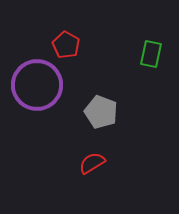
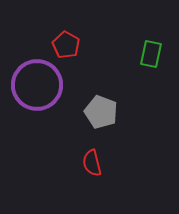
red semicircle: rotated 72 degrees counterclockwise
